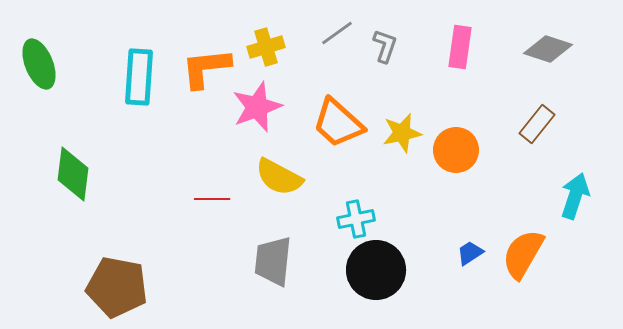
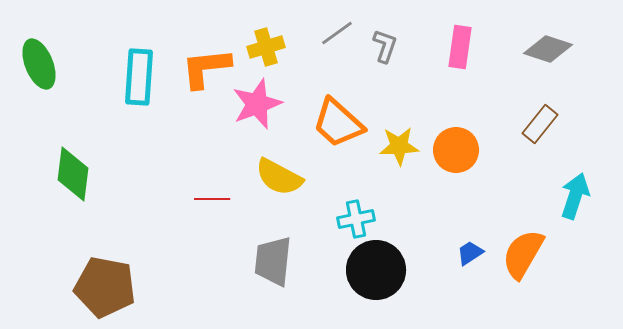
pink star: moved 3 px up
brown rectangle: moved 3 px right
yellow star: moved 3 px left, 13 px down; rotated 9 degrees clockwise
brown pentagon: moved 12 px left
